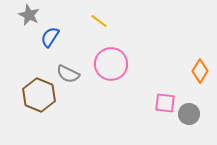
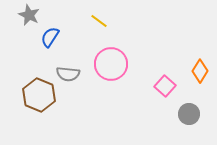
gray semicircle: rotated 20 degrees counterclockwise
pink square: moved 17 px up; rotated 35 degrees clockwise
